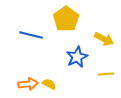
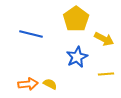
yellow pentagon: moved 10 px right
blue line: moved 1 px up
yellow semicircle: moved 1 px right
